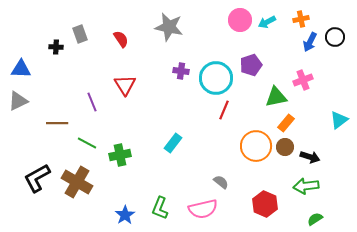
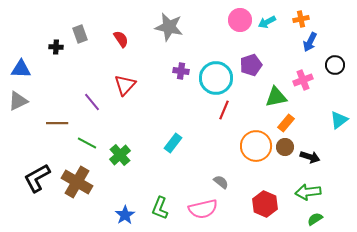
black circle: moved 28 px down
red triangle: rotated 15 degrees clockwise
purple line: rotated 18 degrees counterclockwise
green cross: rotated 30 degrees counterclockwise
green arrow: moved 2 px right, 6 px down
